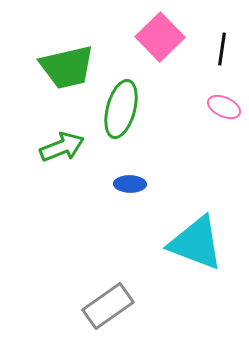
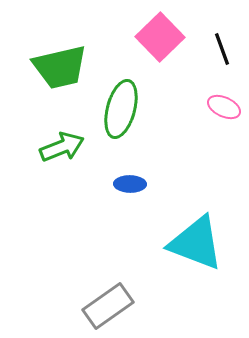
black line: rotated 28 degrees counterclockwise
green trapezoid: moved 7 px left
